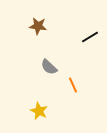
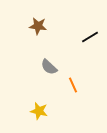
yellow star: rotated 12 degrees counterclockwise
